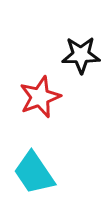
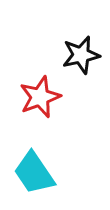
black star: rotated 12 degrees counterclockwise
